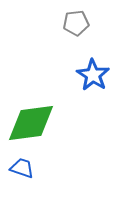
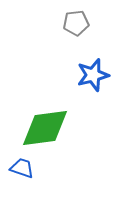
blue star: rotated 24 degrees clockwise
green diamond: moved 14 px right, 5 px down
